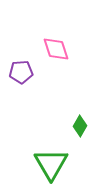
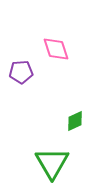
green diamond: moved 5 px left, 5 px up; rotated 35 degrees clockwise
green triangle: moved 1 px right, 1 px up
